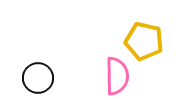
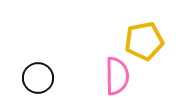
yellow pentagon: rotated 24 degrees counterclockwise
